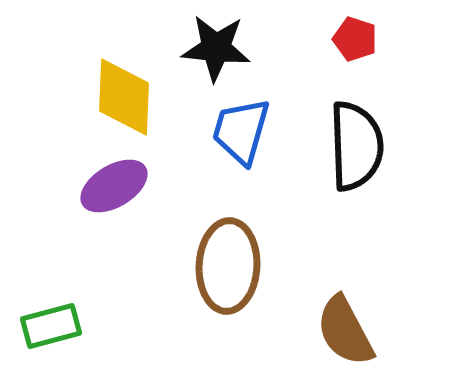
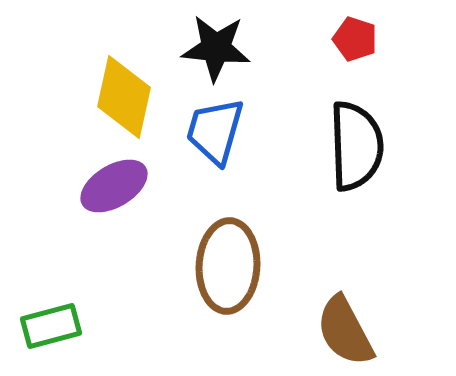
yellow diamond: rotated 10 degrees clockwise
blue trapezoid: moved 26 px left
